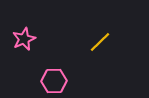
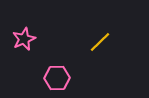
pink hexagon: moved 3 px right, 3 px up
